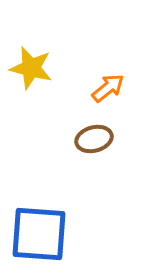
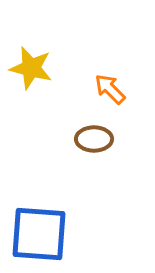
orange arrow: moved 2 px right, 1 px down; rotated 96 degrees counterclockwise
brown ellipse: rotated 15 degrees clockwise
